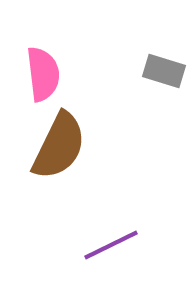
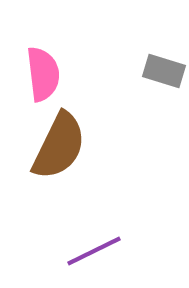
purple line: moved 17 px left, 6 px down
